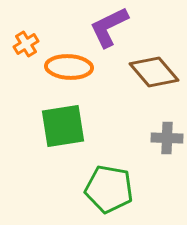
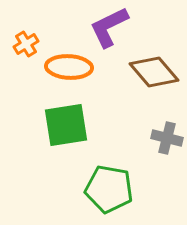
green square: moved 3 px right, 1 px up
gray cross: rotated 12 degrees clockwise
